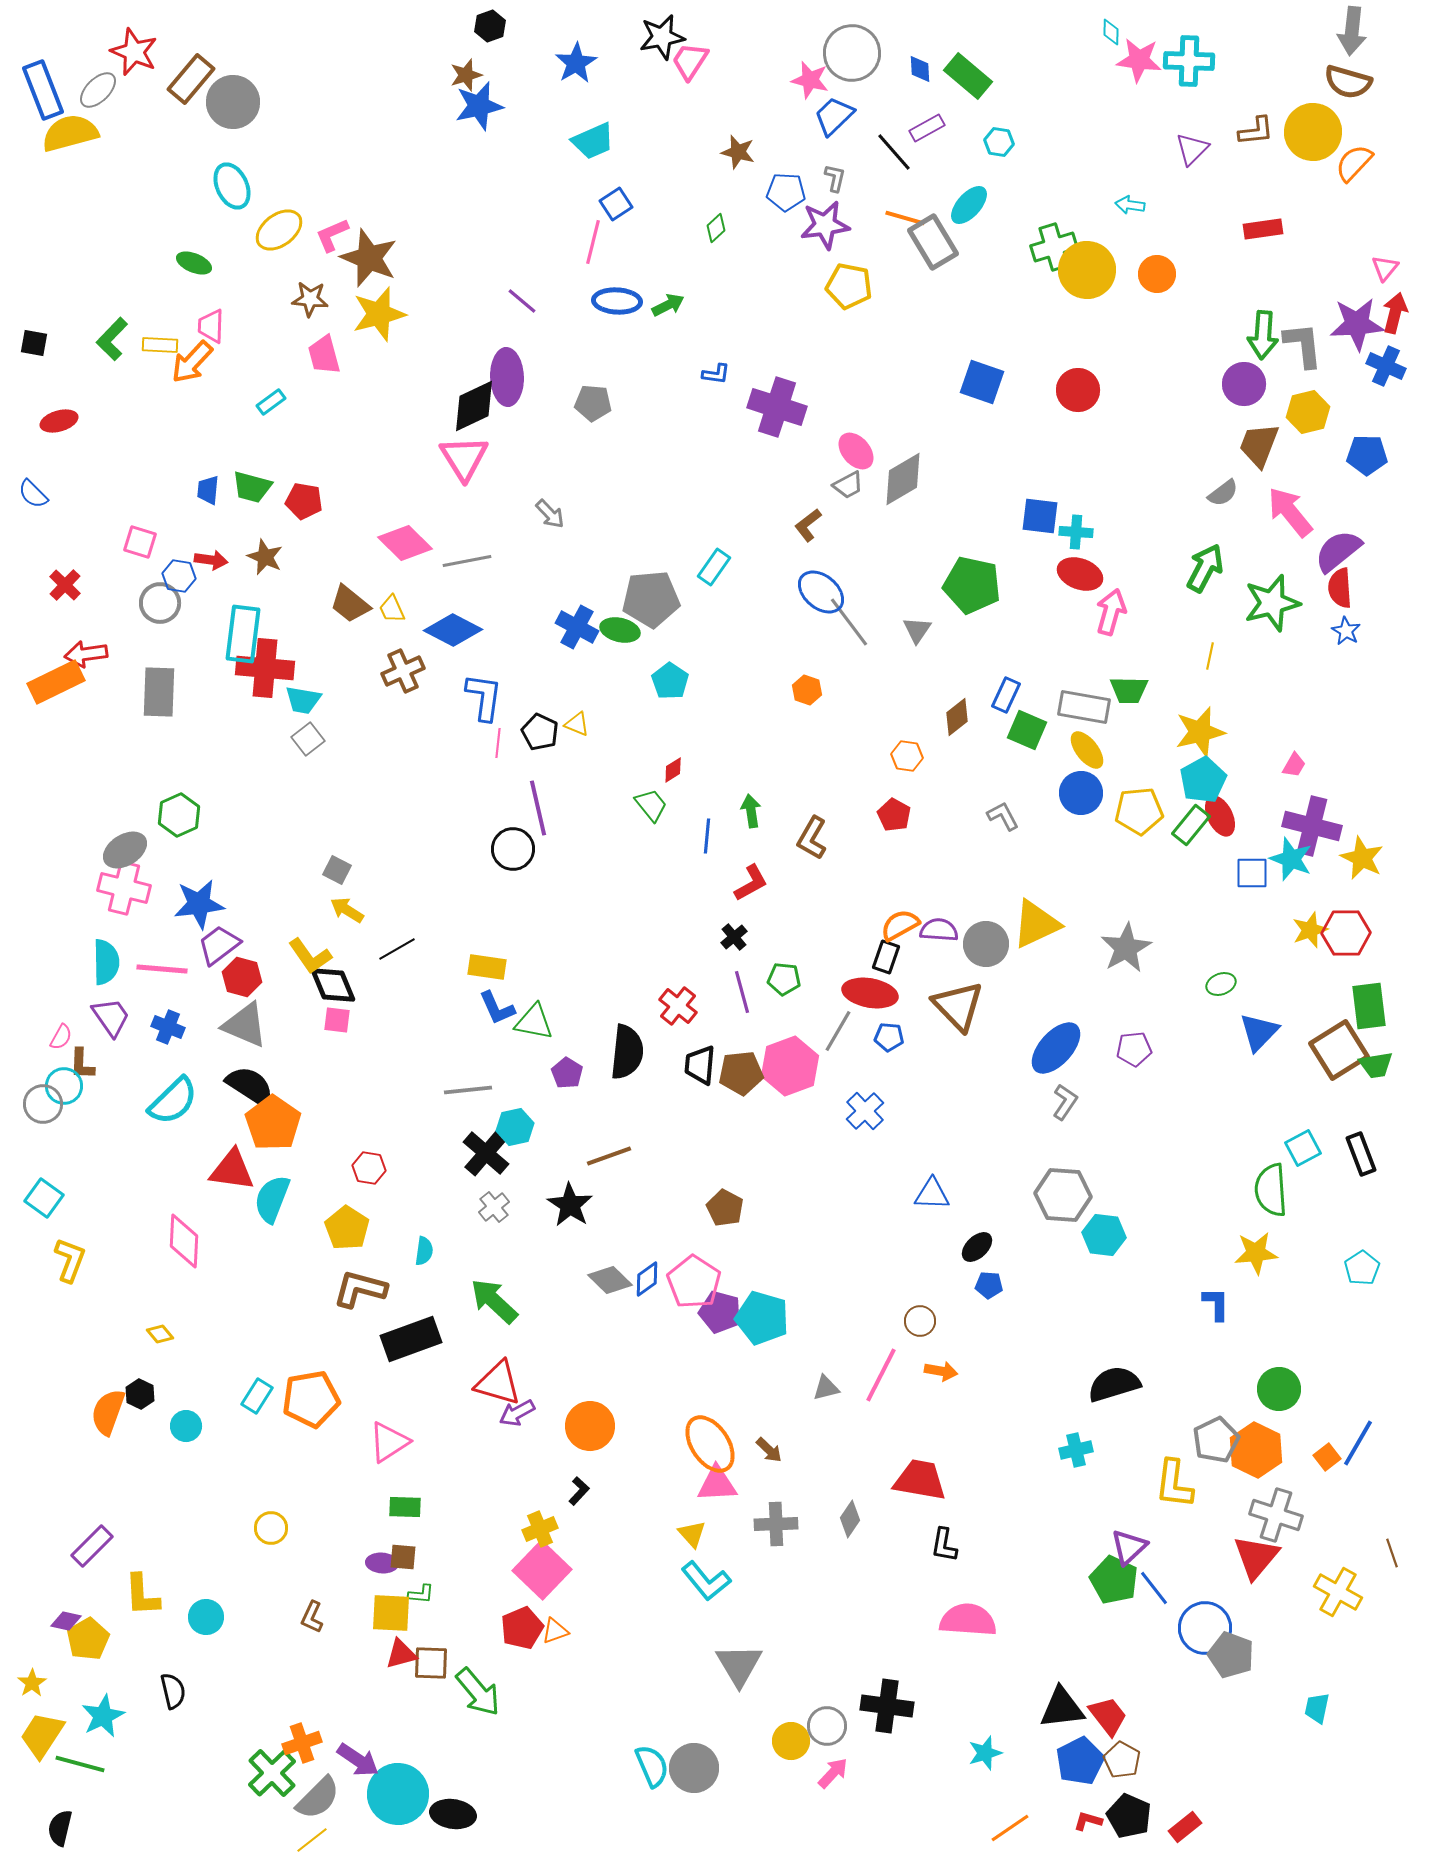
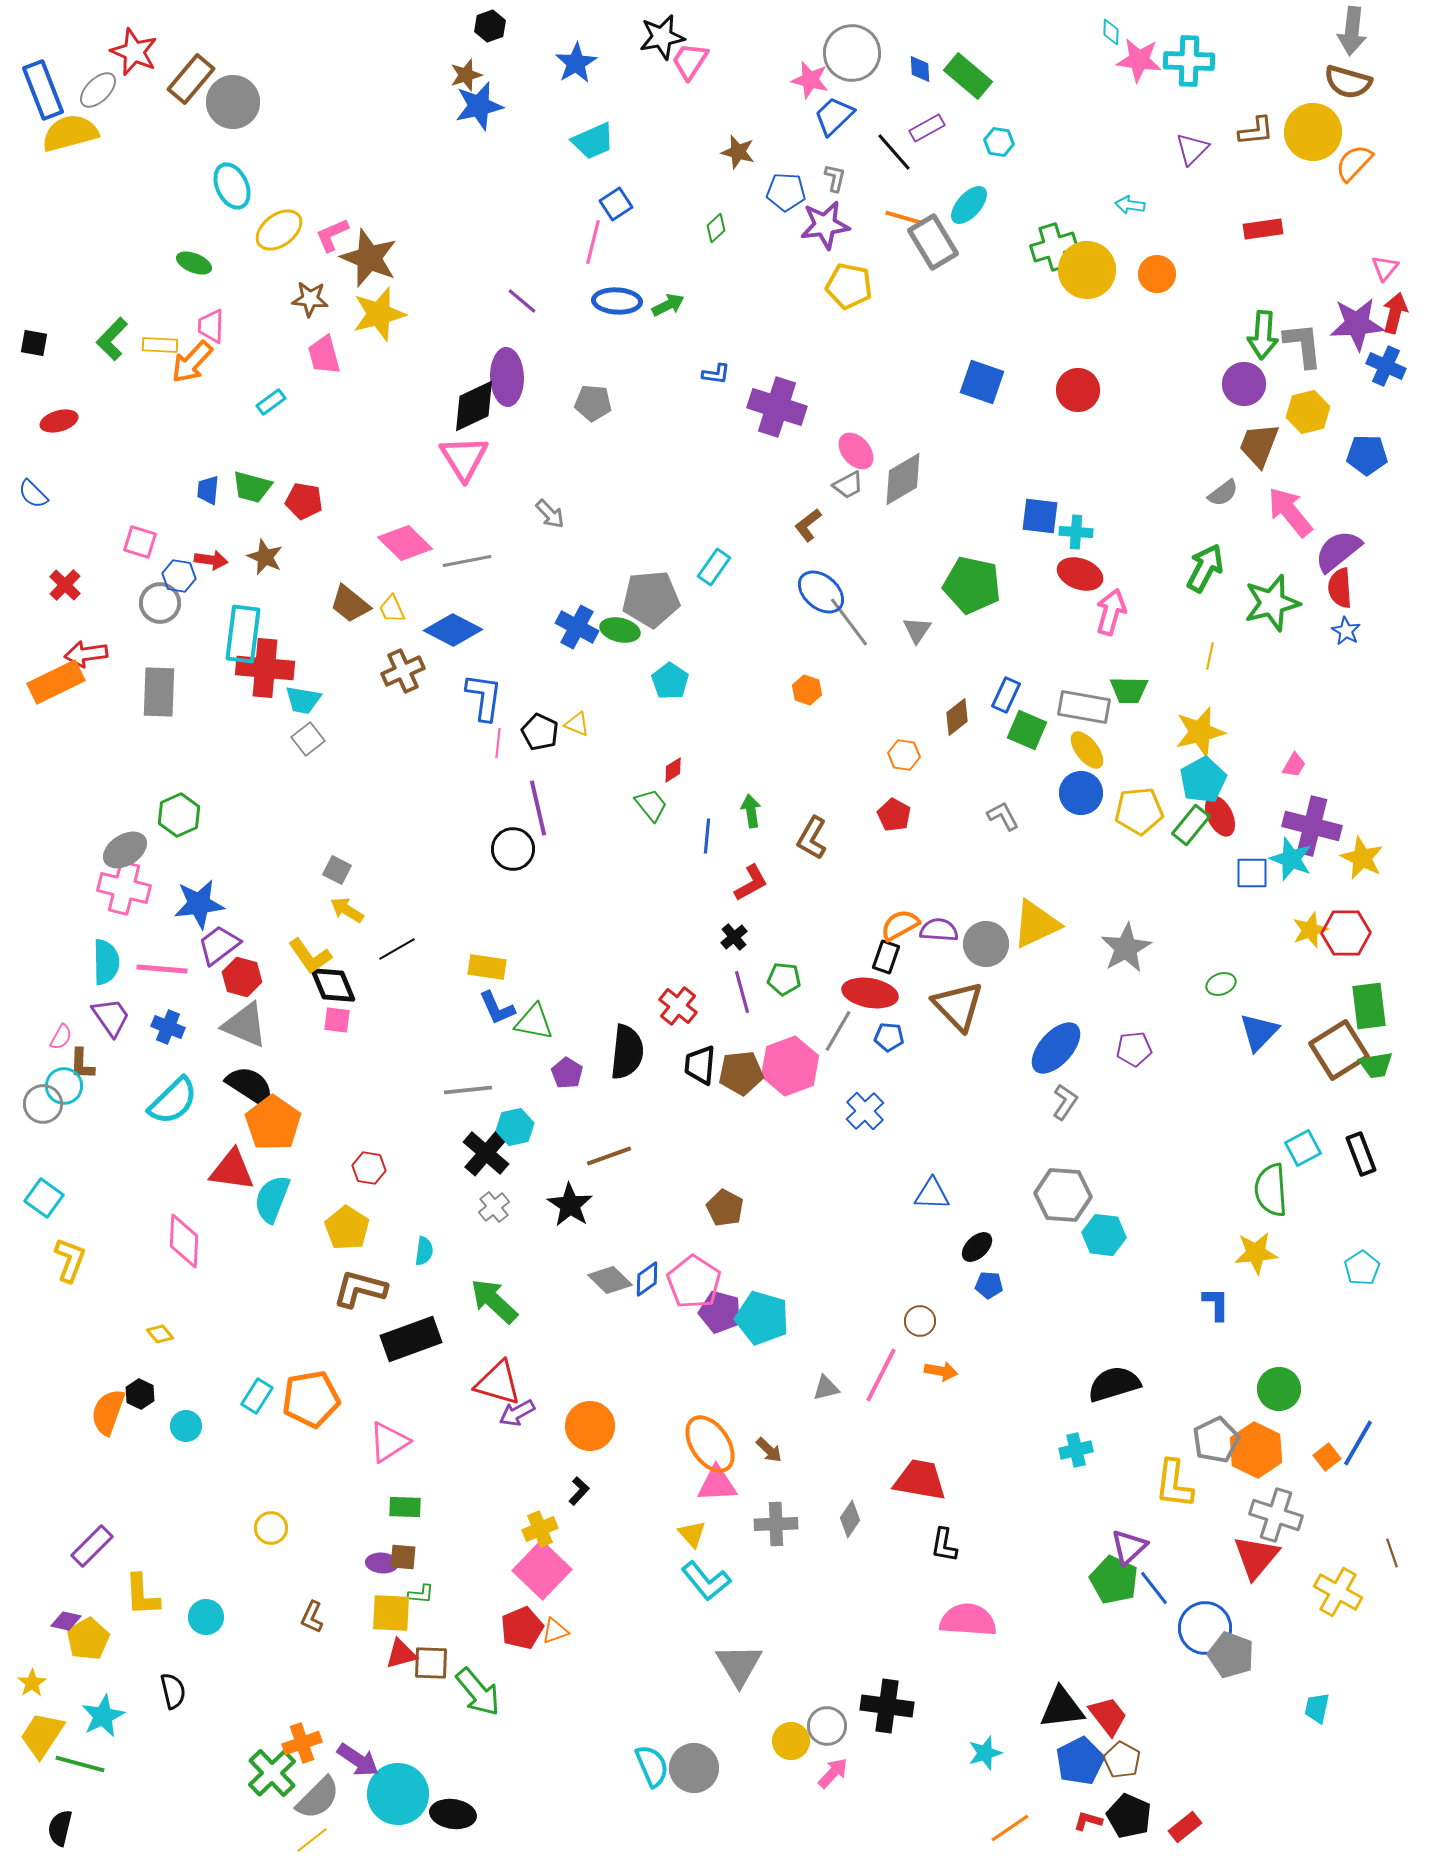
orange hexagon at (907, 756): moved 3 px left, 1 px up
